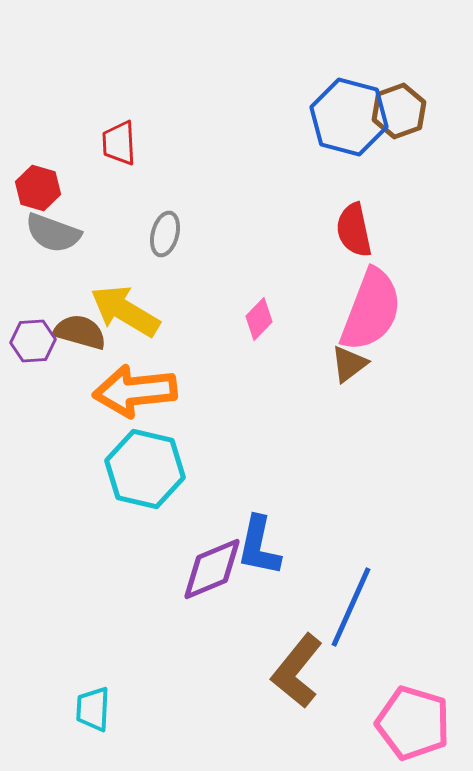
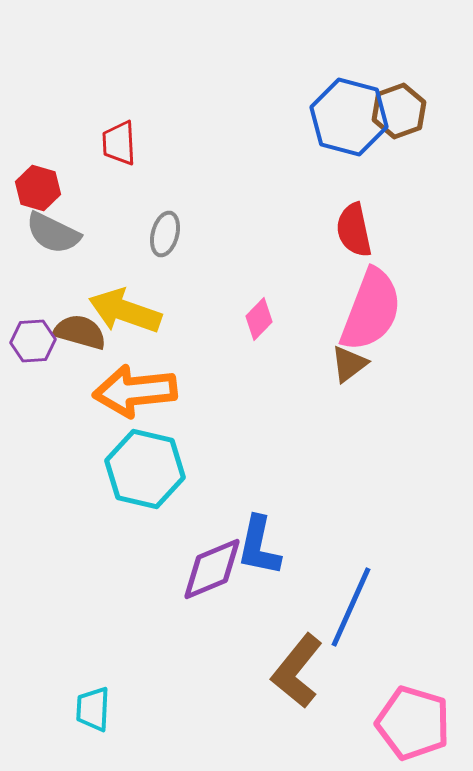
gray semicircle: rotated 6 degrees clockwise
yellow arrow: rotated 12 degrees counterclockwise
